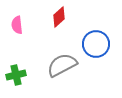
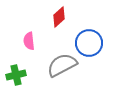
pink semicircle: moved 12 px right, 16 px down
blue circle: moved 7 px left, 1 px up
